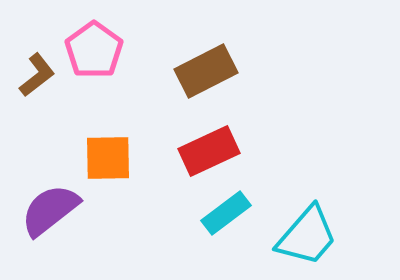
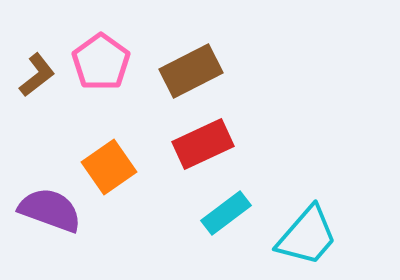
pink pentagon: moved 7 px right, 12 px down
brown rectangle: moved 15 px left
red rectangle: moved 6 px left, 7 px up
orange square: moved 1 px right, 9 px down; rotated 34 degrees counterclockwise
purple semicircle: rotated 58 degrees clockwise
